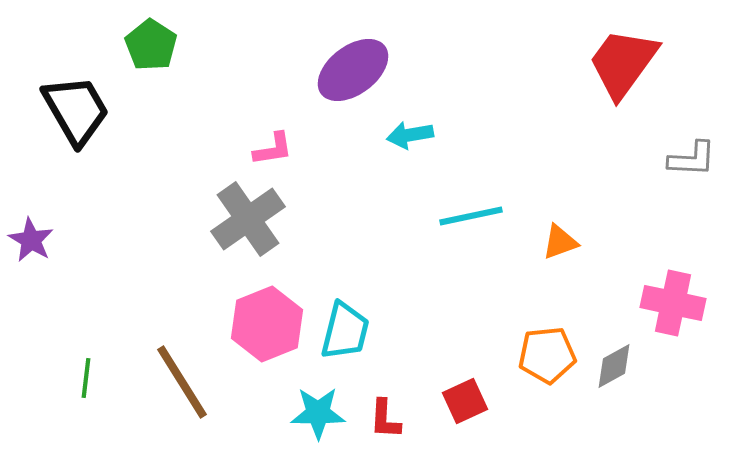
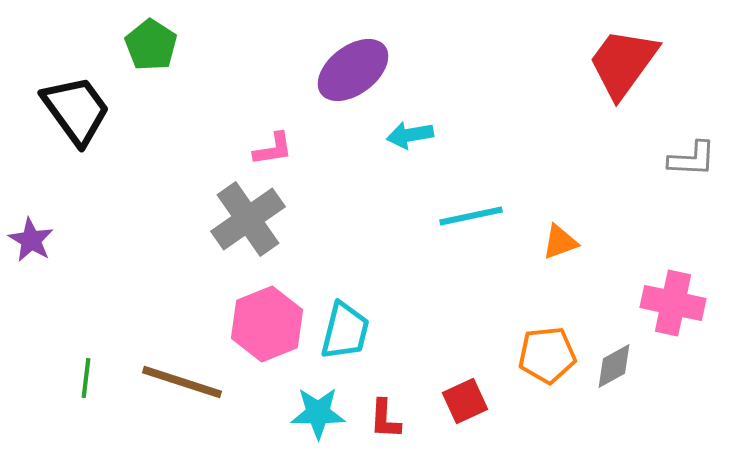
black trapezoid: rotated 6 degrees counterclockwise
brown line: rotated 40 degrees counterclockwise
